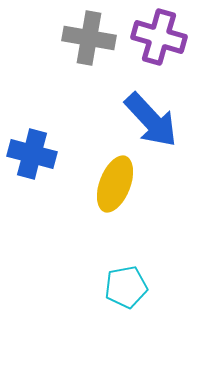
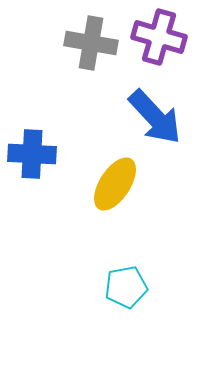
gray cross: moved 2 px right, 5 px down
blue arrow: moved 4 px right, 3 px up
blue cross: rotated 12 degrees counterclockwise
yellow ellipse: rotated 12 degrees clockwise
